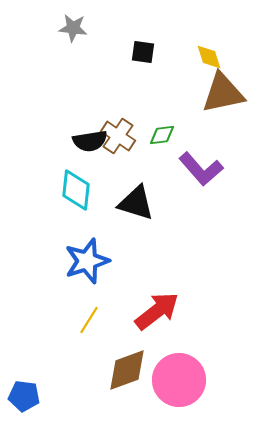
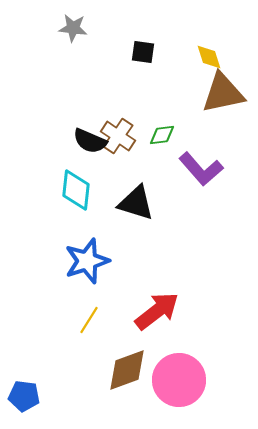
black semicircle: rotated 32 degrees clockwise
